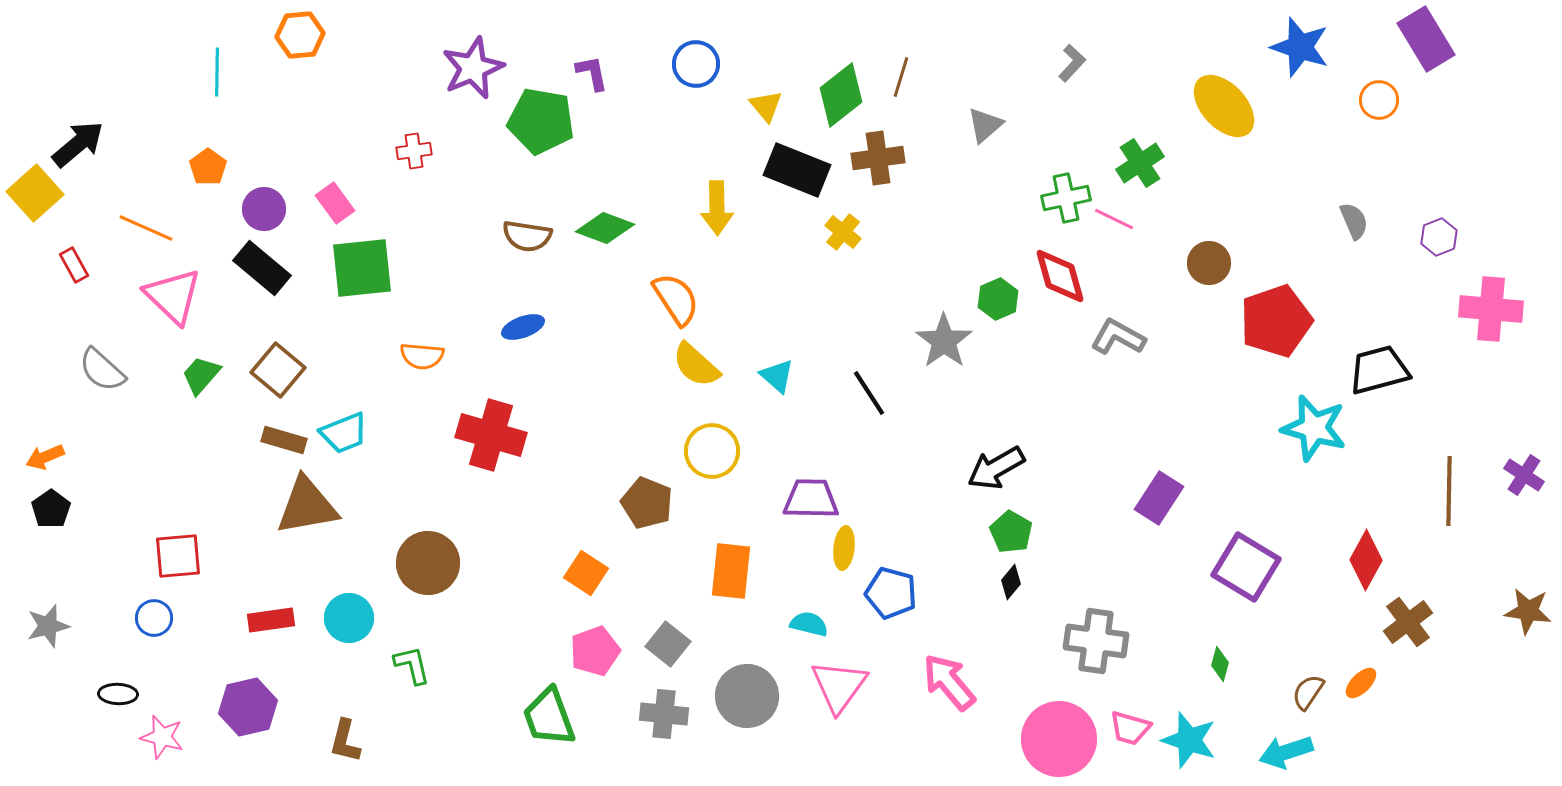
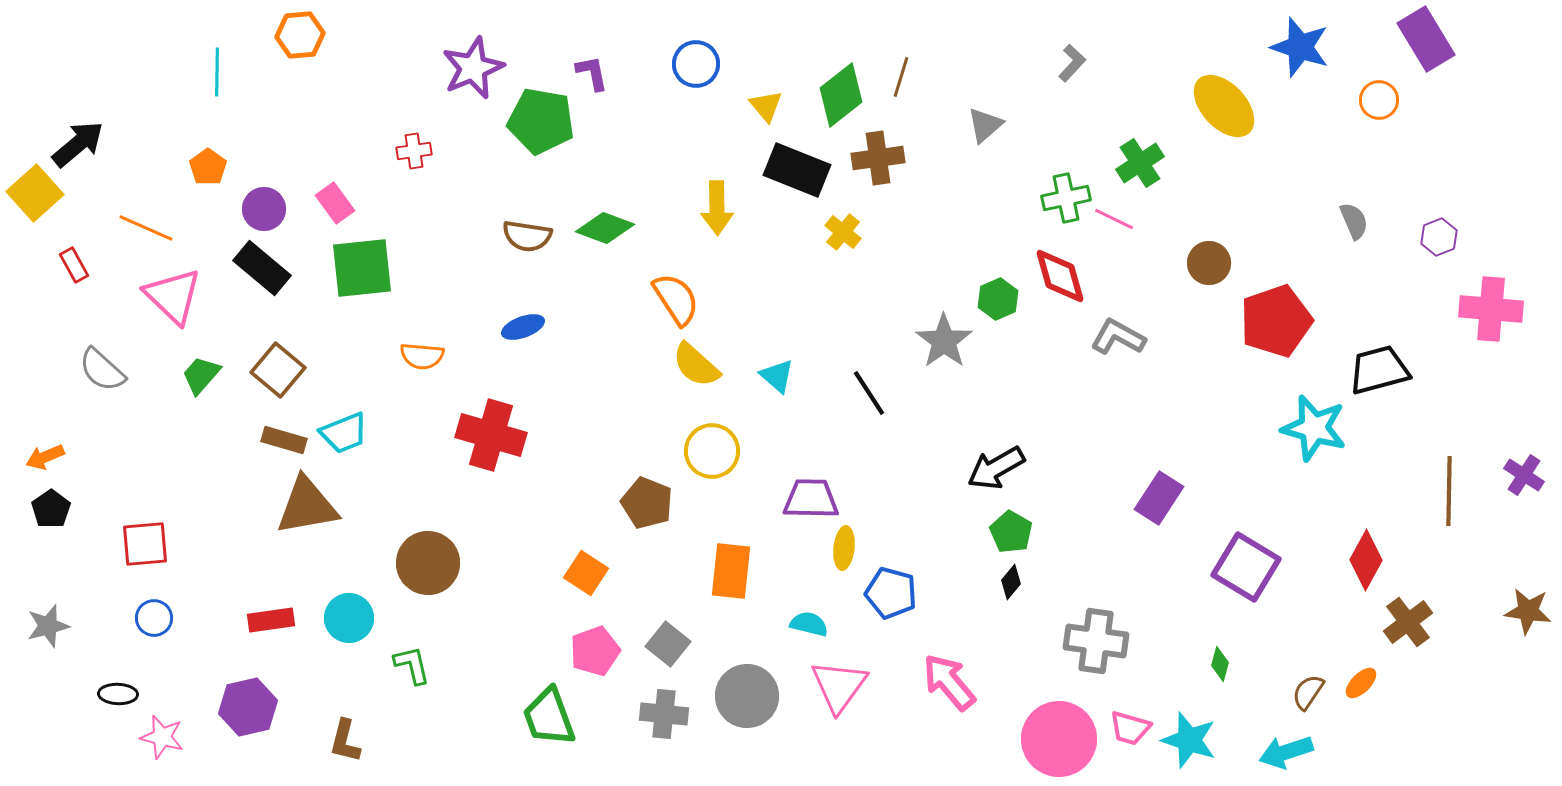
red square at (178, 556): moved 33 px left, 12 px up
